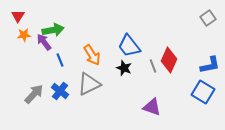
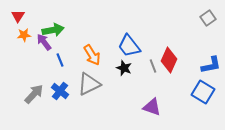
blue L-shape: moved 1 px right
